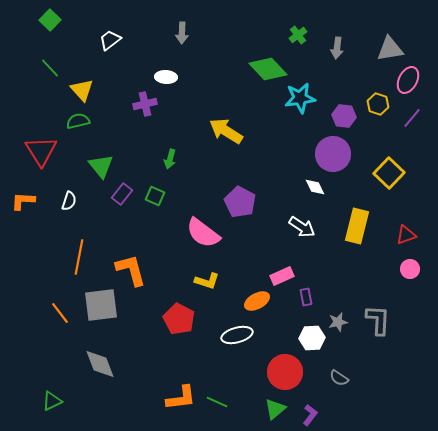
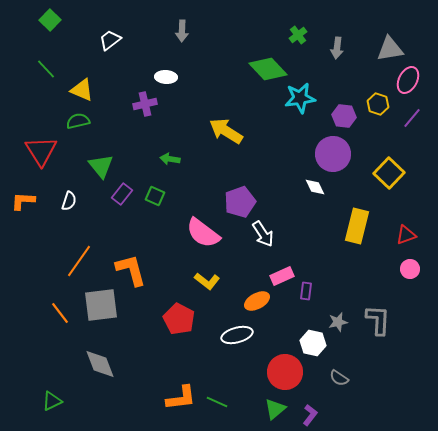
gray arrow at (182, 33): moved 2 px up
green line at (50, 68): moved 4 px left, 1 px down
yellow triangle at (82, 90): rotated 25 degrees counterclockwise
green arrow at (170, 159): rotated 84 degrees clockwise
purple pentagon at (240, 202): rotated 24 degrees clockwise
white arrow at (302, 227): moved 39 px left, 7 px down; rotated 24 degrees clockwise
orange line at (79, 257): moved 4 px down; rotated 24 degrees clockwise
yellow L-shape at (207, 281): rotated 20 degrees clockwise
purple rectangle at (306, 297): moved 6 px up; rotated 18 degrees clockwise
white hexagon at (312, 338): moved 1 px right, 5 px down; rotated 15 degrees clockwise
